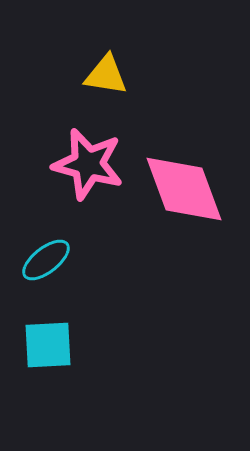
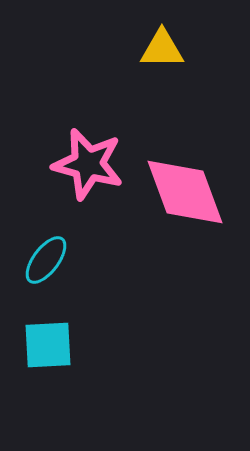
yellow triangle: moved 56 px right, 26 px up; rotated 9 degrees counterclockwise
pink diamond: moved 1 px right, 3 px down
cyan ellipse: rotated 15 degrees counterclockwise
